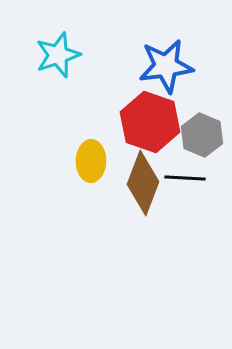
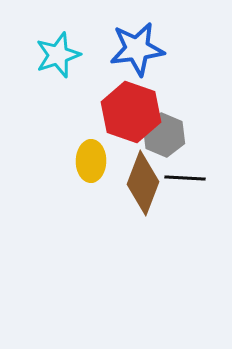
blue star: moved 29 px left, 17 px up
red hexagon: moved 19 px left, 10 px up
gray hexagon: moved 38 px left
